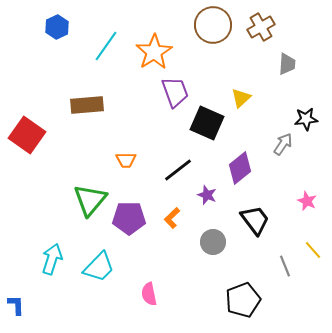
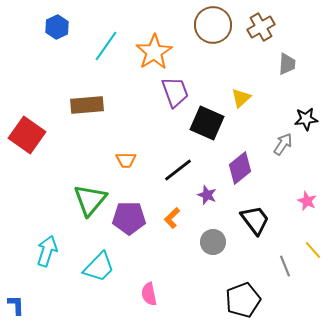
cyan arrow: moved 5 px left, 8 px up
